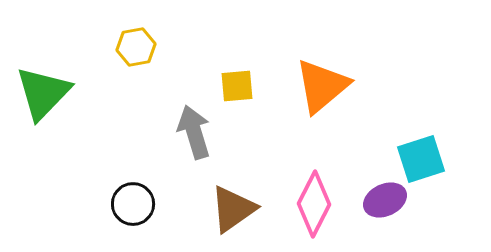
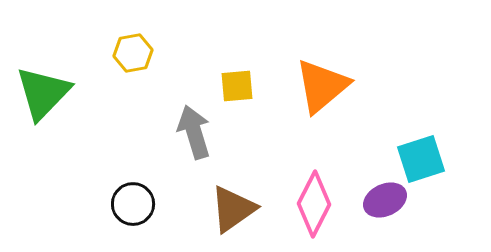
yellow hexagon: moved 3 px left, 6 px down
